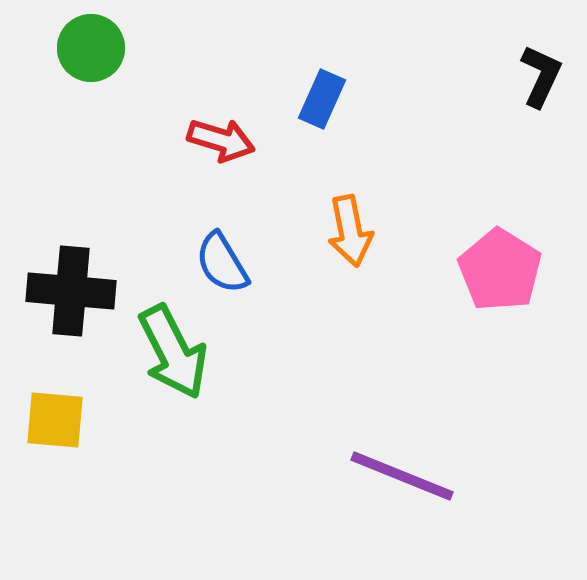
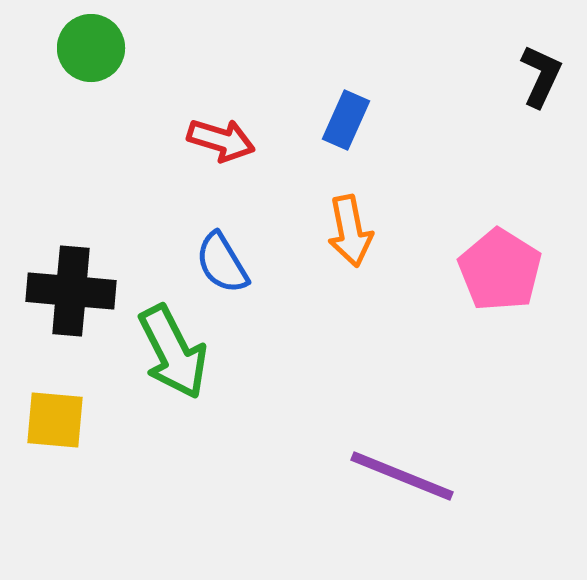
blue rectangle: moved 24 px right, 21 px down
